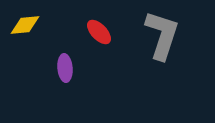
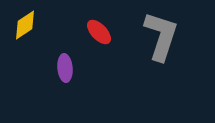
yellow diamond: rotated 28 degrees counterclockwise
gray L-shape: moved 1 px left, 1 px down
